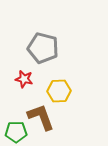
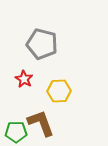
gray pentagon: moved 1 px left, 4 px up
red star: rotated 18 degrees clockwise
brown L-shape: moved 6 px down
